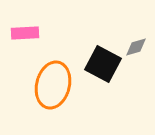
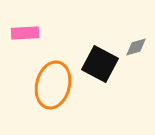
black square: moved 3 px left
